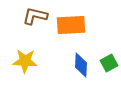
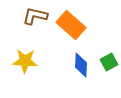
orange rectangle: rotated 44 degrees clockwise
green square: moved 1 px up
